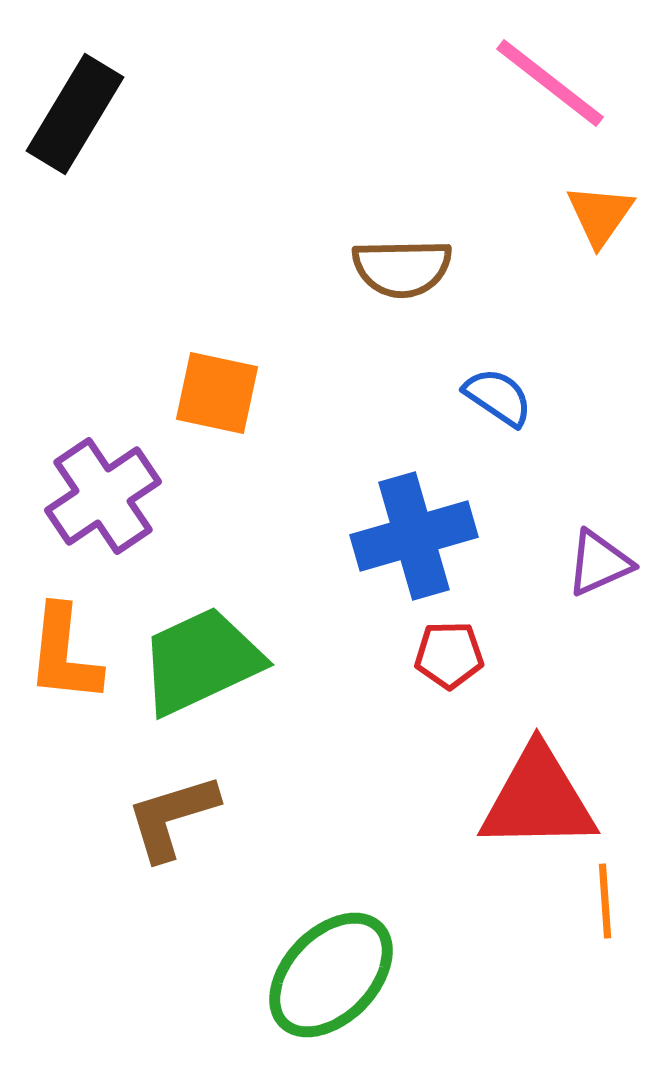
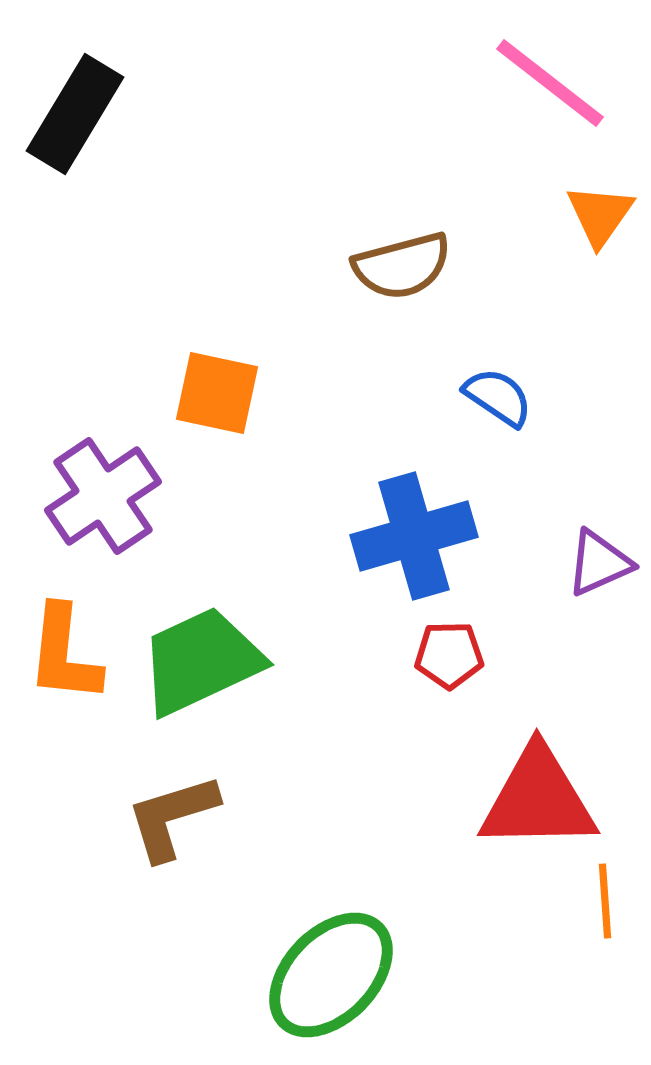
brown semicircle: moved 2 px up; rotated 14 degrees counterclockwise
